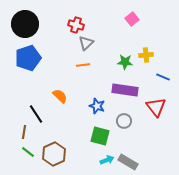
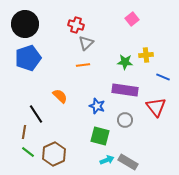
gray circle: moved 1 px right, 1 px up
